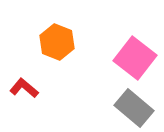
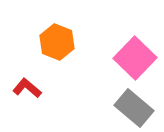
pink square: rotated 6 degrees clockwise
red L-shape: moved 3 px right
